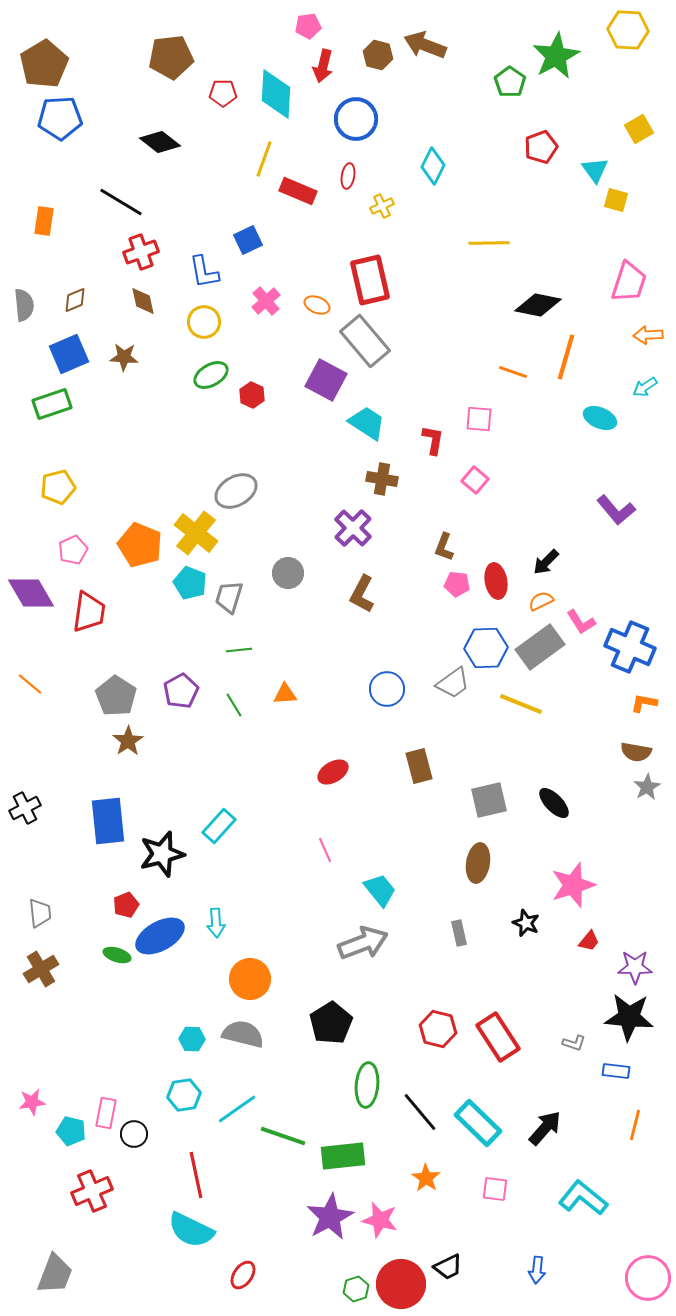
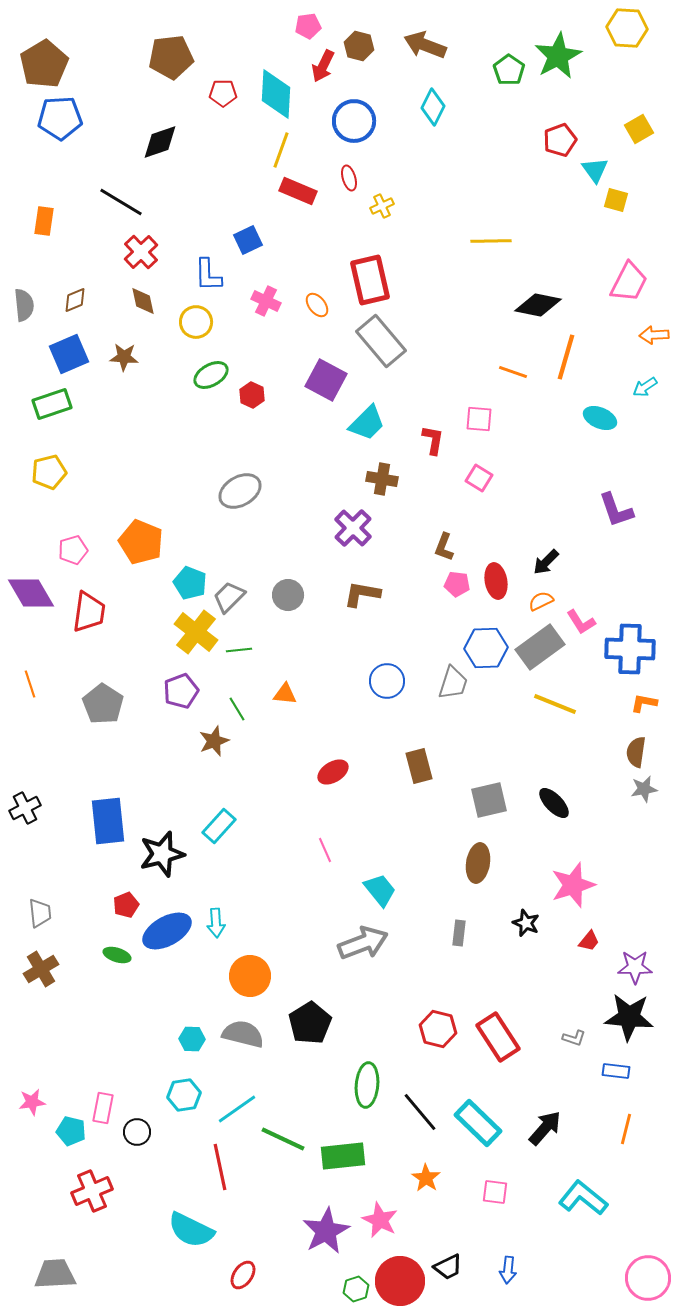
yellow hexagon at (628, 30): moved 1 px left, 2 px up
brown hexagon at (378, 55): moved 19 px left, 9 px up
green star at (556, 56): moved 2 px right
red arrow at (323, 66): rotated 12 degrees clockwise
green pentagon at (510, 82): moved 1 px left, 12 px up
blue circle at (356, 119): moved 2 px left, 2 px down
black diamond at (160, 142): rotated 57 degrees counterclockwise
red pentagon at (541, 147): moved 19 px right, 7 px up
yellow line at (264, 159): moved 17 px right, 9 px up
cyan diamond at (433, 166): moved 59 px up
red ellipse at (348, 176): moved 1 px right, 2 px down; rotated 25 degrees counterclockwise
yellow line at (489, 243): moved 2 px right, 2 px up
red cross at (141, 252): rotated 24 degrees counterclockwise
blue L-shape at (204, 272): moved 4 px right, 3 px down; rotated 9 degrees clockwise
pink trapezoid at (629, 282): rotated 9 degrees clockwise
pink cross at (266, 301): rotated 24 degrees counterclockwise
orange ellipse at (317, 305): rotated 30 degrees clockwise
yellow circle at (204, 322): moved 8 px left
orange arrow at (648, 335): moved 6 px right
gray rectangle at (365, 341): moved 16 px right
cyan trapezoid at (367, 423): rotated 102 degrees clockwise
pink square at (475, 480): moved 4 px right, 2 px up; rotated 8 degrees counterclockwise
yellow pentagon at (58, 487): moved 9 px left, 15 px up
gray ellipse at (236, 491): moved 4 px right
purple L-shape at (616, 510): rotated 21 degrees clockwise
yellow cross at (196, 533): moved 99 px down
orange pentagon at (140, 545): moved 1 px right, 3 px up
pink pentagon at (73, 550): rotated 8 degrees clockwise
gray circle at (288, 573): moved 22 px down
brown L-shape at (362, 594): rotated 72 degrees clockwise
gray trapezoid at (229, 597): rotated 28 degrees clockwise
blue cross at (630, 647): moved 2 px down; rotated 21 degrees counterclockwise
gray trapezoid at (453, 683): rotated 36 degrees counterclockwise
orange line at (30, 684): rotated 32 degrees clockwise
blue circle at (387, 689): moved 8 px up
purple pentagon at (181, 691): rotated 8 degrees clockwise
orange triangle at (285, 694): rotated 10 degrees clockwise
gray pentagon at (116, 696): moved 13 px left, 8 px down
yellow line at (521, 704): moved 34 px right
green line at (234, 705): moved 3 px right, 4 px down
brown star at (128, 741): moved 86 px right; rotated 12 degrees clockwise
brown semicircle at (636, 752): rotated 88 degrees clockwise
gray star at (647, 787): moved 3 px left, 2 px down; rotated 20 degrees clockwise
gray rectangle at (459, 933): rotated 20 degrees clockwise
blue ellipse at (160, 936): moved 7 px right, 5 px up
orange circle at (250, 979): moved 3 px up
black pentagon at (331, 1023): moved 21 px left
gray L-shape at (574, 1043): moved 5 px up
pink rectangle at (106, 1113): moved 3 px left, 5 px up
orange line at (635, 1125): moved 9 px left, 4 px down
black circle at (134, 1134): moved 3 px right, 2 px up
green line at (283, 1136): moved 3 px down; rotated 6 degrees clockwise
red line at (196, 1175): moved 24 px right, 8 px up
pink square at (495, 1189): moved 3 px down
purple star at (330, 1217): moved 4 px left, 14 px down
pink star at (380, 1220): rotated 12 degrees clockwise
blue arrow at (537, 1270): moved 29 px left
gray trapezoid at (55, 1274): rotated 114 degrees counterclockwise
red circle at (401, 1284): moved 1 px left, 3 px up
